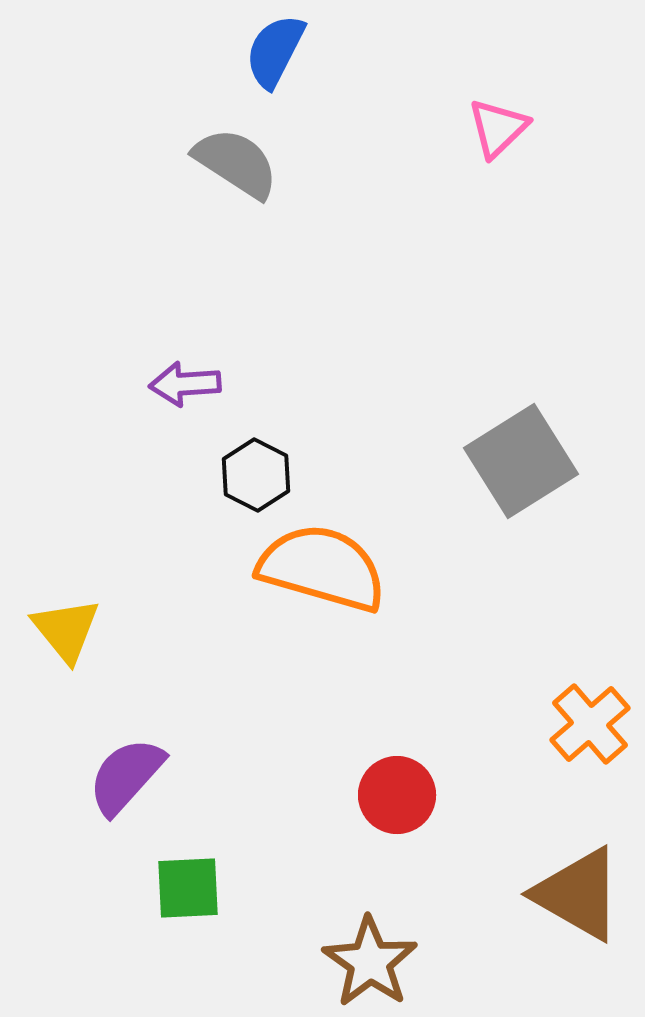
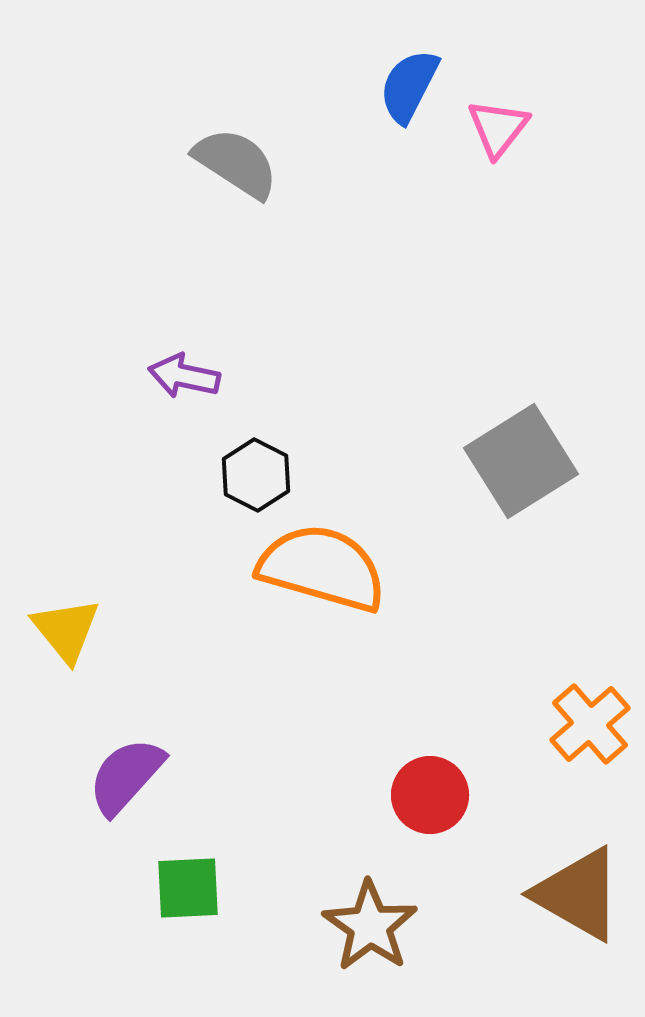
blue semicircle: moved 134 px right, 35 px down
pink triangle: rotated 8 degrees counterclockwise
purple arrow: moved 1 px left, 8 px up; rotated 16 degrees clockwise
red circle: moved 33 px right
brown star: moved 36 px up
